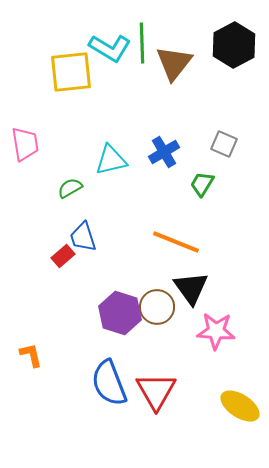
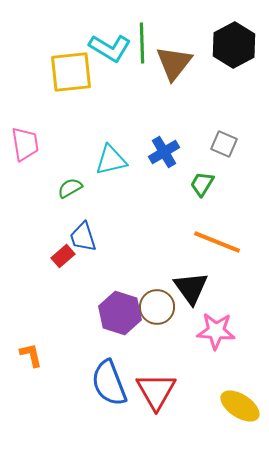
orange line: moved 41 px right
